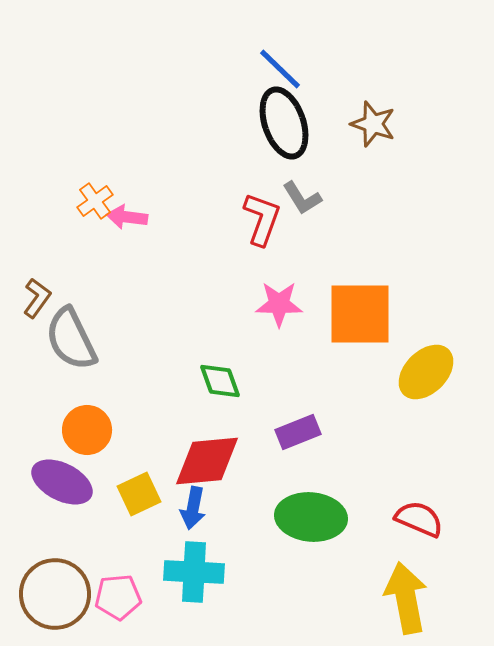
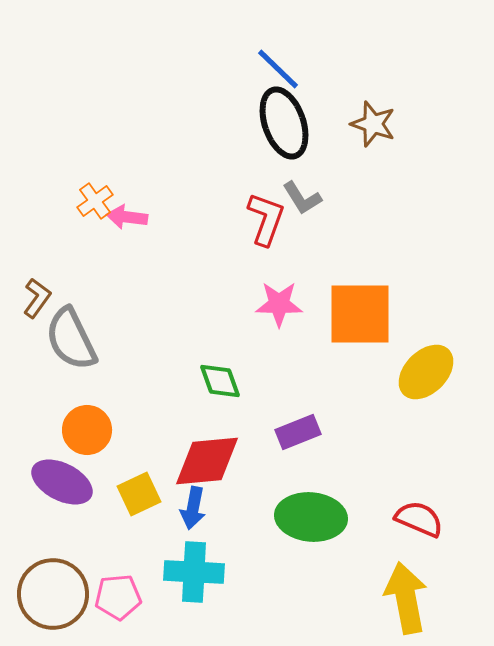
blue line: moved 2 px left
red L-shape: moved 4 px right
brown circle: moved 2 px left
